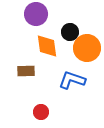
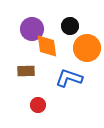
purple circle: moved 4 px left, 15 px down
black circle: moved 6 px up
blue L-shape: moved 3 px left, 2 px up
red circle: moved 3 px left, 7 px up
